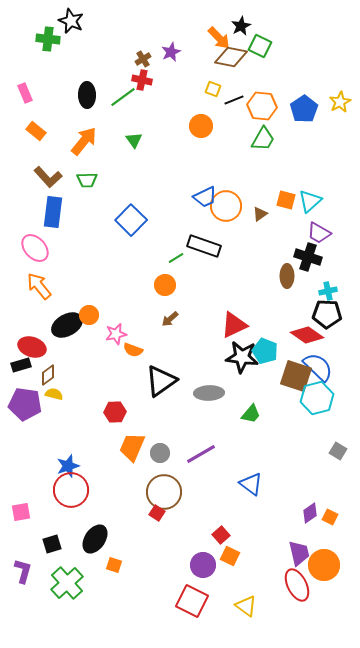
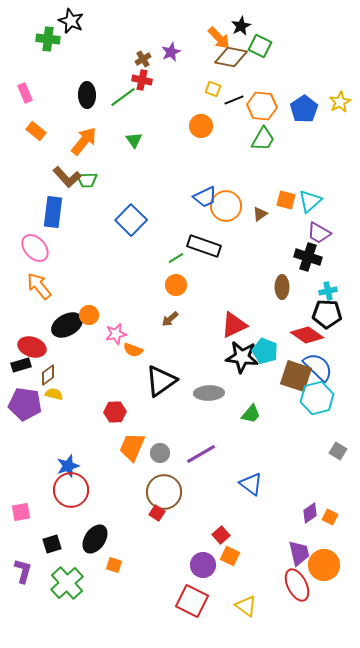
brown L-shape at (48, 177): moved 19 px right
brown ellipse at (287, 276): moved 5 px left, 11 px down
orange circle at (165, 285): moved 11 px right
